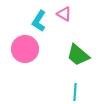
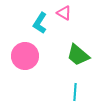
pink triangle: moved 1 px up
cyan L-shape: moved 1 px right, 2 px down
pink circle: moved 7 px down
